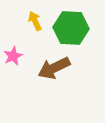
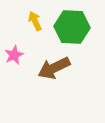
green hexagon: moved 1 px right, 1 px up
pink star: moved 1 px right, 1 px up
